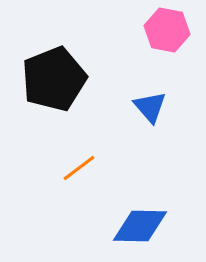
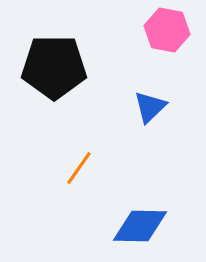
black pentagon: moved 12 px up; rotated 22 degrees clockwise
blue triangle: rotated 27 degrees clockwise
orange line: rotated 18 degrees counterclockwise
